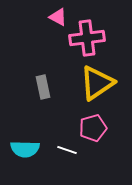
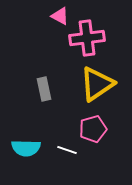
pink triangle: moved 2 px right, 1 px up
yellow triangle: moved 1 px down
gray rectangle: moved 1 px right, 2 px down
pink pentagon: moved 1 px down
cyan semicircle: moved 1 px right, 1 px up
